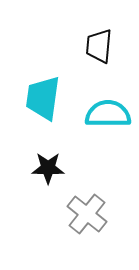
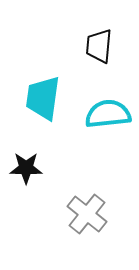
cyan semicircle: rotated 6 degrees counterclockwise
black star: moved 22 px left
